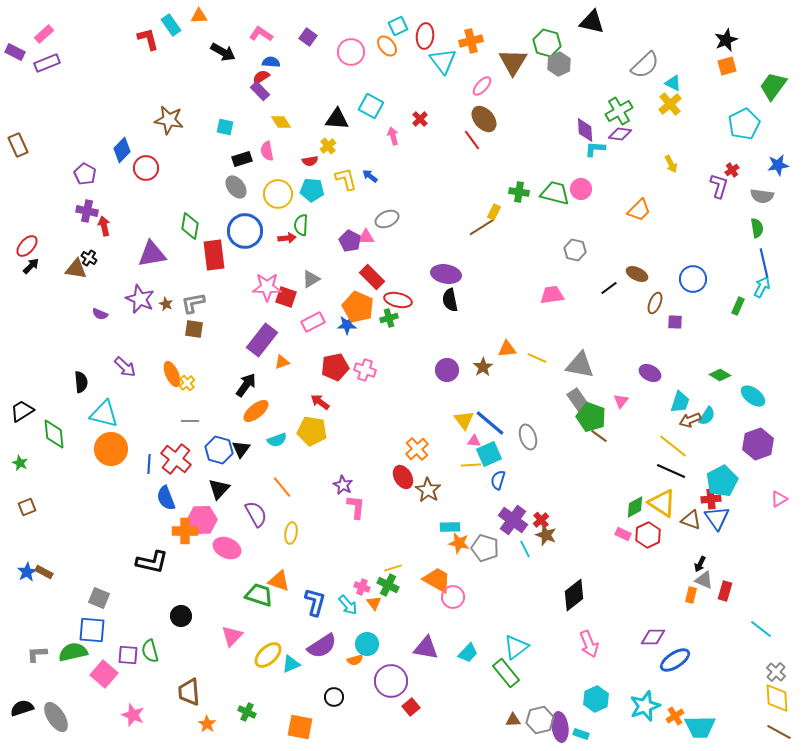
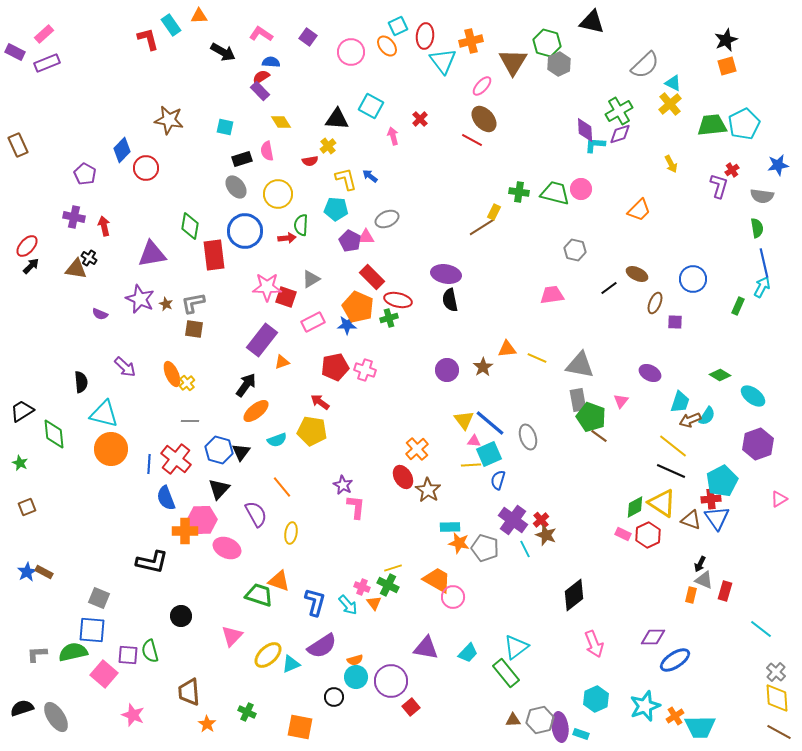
green trapezoid at (773, 86): moved 61 px left, 39 px down; rotated 48 degrees clockwise
purple diamond at (620, 134): rotated 25 degrees counterclockwise
red line at (472, 140): rotated 25 degrees counterclockwise
cyan L-shape at (595, 149): moved 4 px up
cyan pentagon at (312, 190): moved 24 px right, 19 px down
purple cross at (87, 211): moved 13 px left, 6 px down
gray rectangle at (578, 400): rotated 25 degrees clockwise
black triangle at (241, 449): moved 3 px down
cyan circle at (367, 644): moved 11 px left, 33 px down
pink arrow at (589, 644): moved 5 px right
